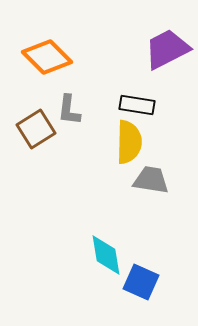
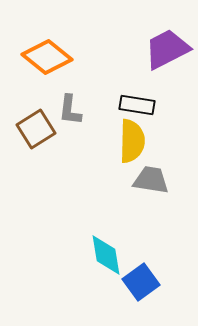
orange diamond: rotated 6 degrees counterclockwise
gray L-shape: moved 1 px right
yellow semicircle: moved 3 px right, 1 px up
blue square: rotated 30 degrees clockwise
